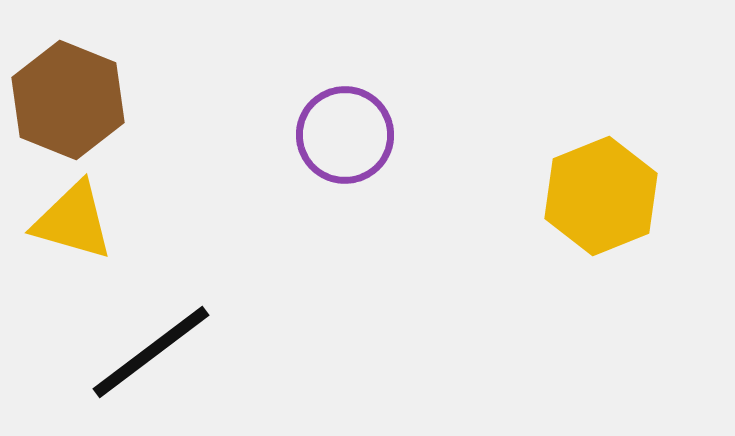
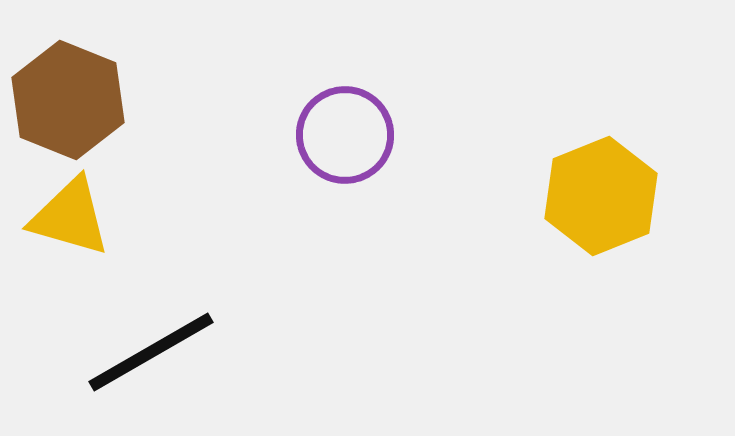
yellow triangle: moved 3 px left, 4 px up
black line: rotated 7 degrees clockwise
